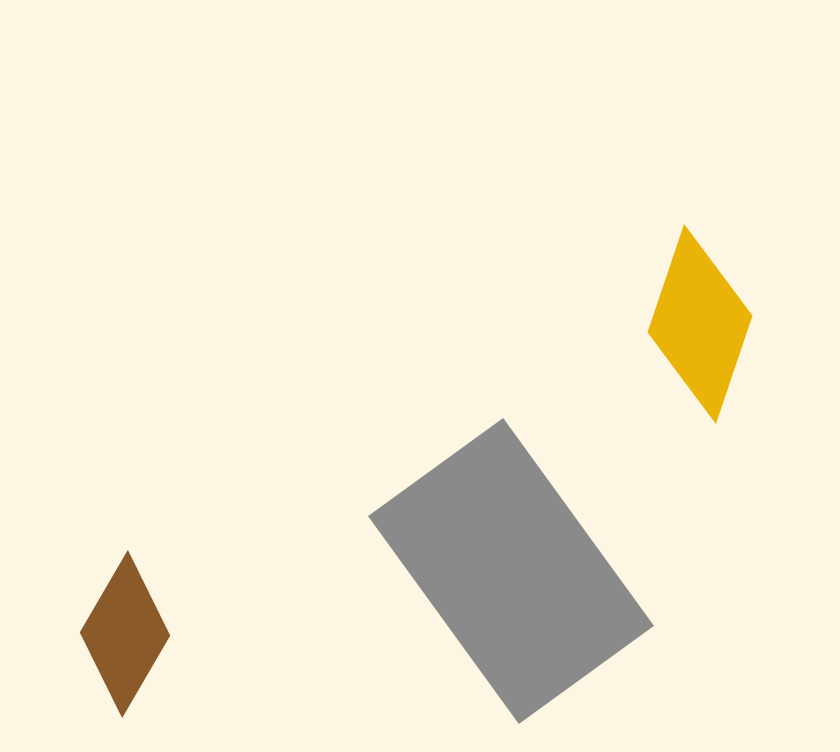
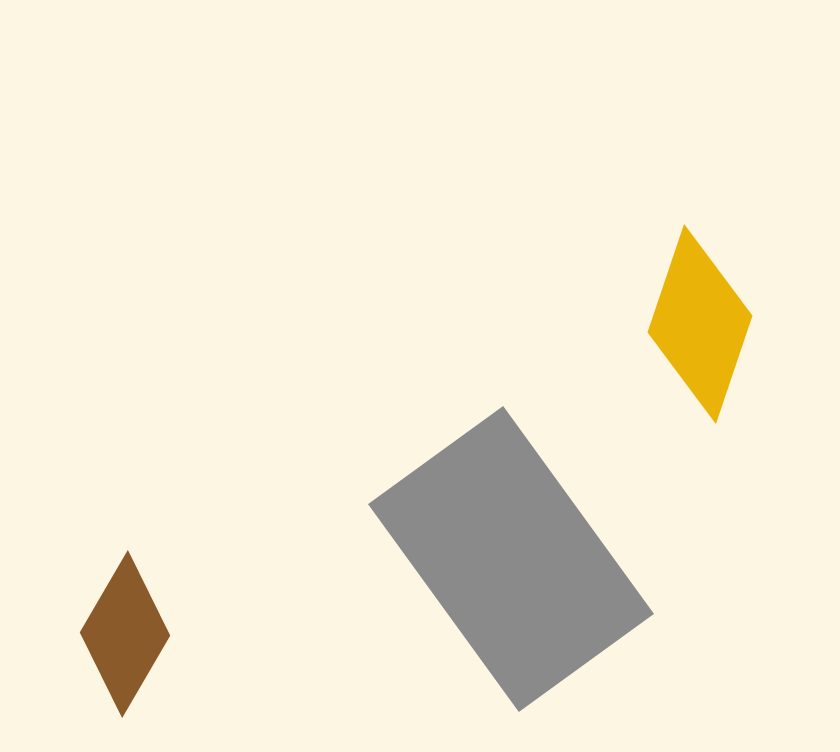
gray rectangle: moved 12 px up
